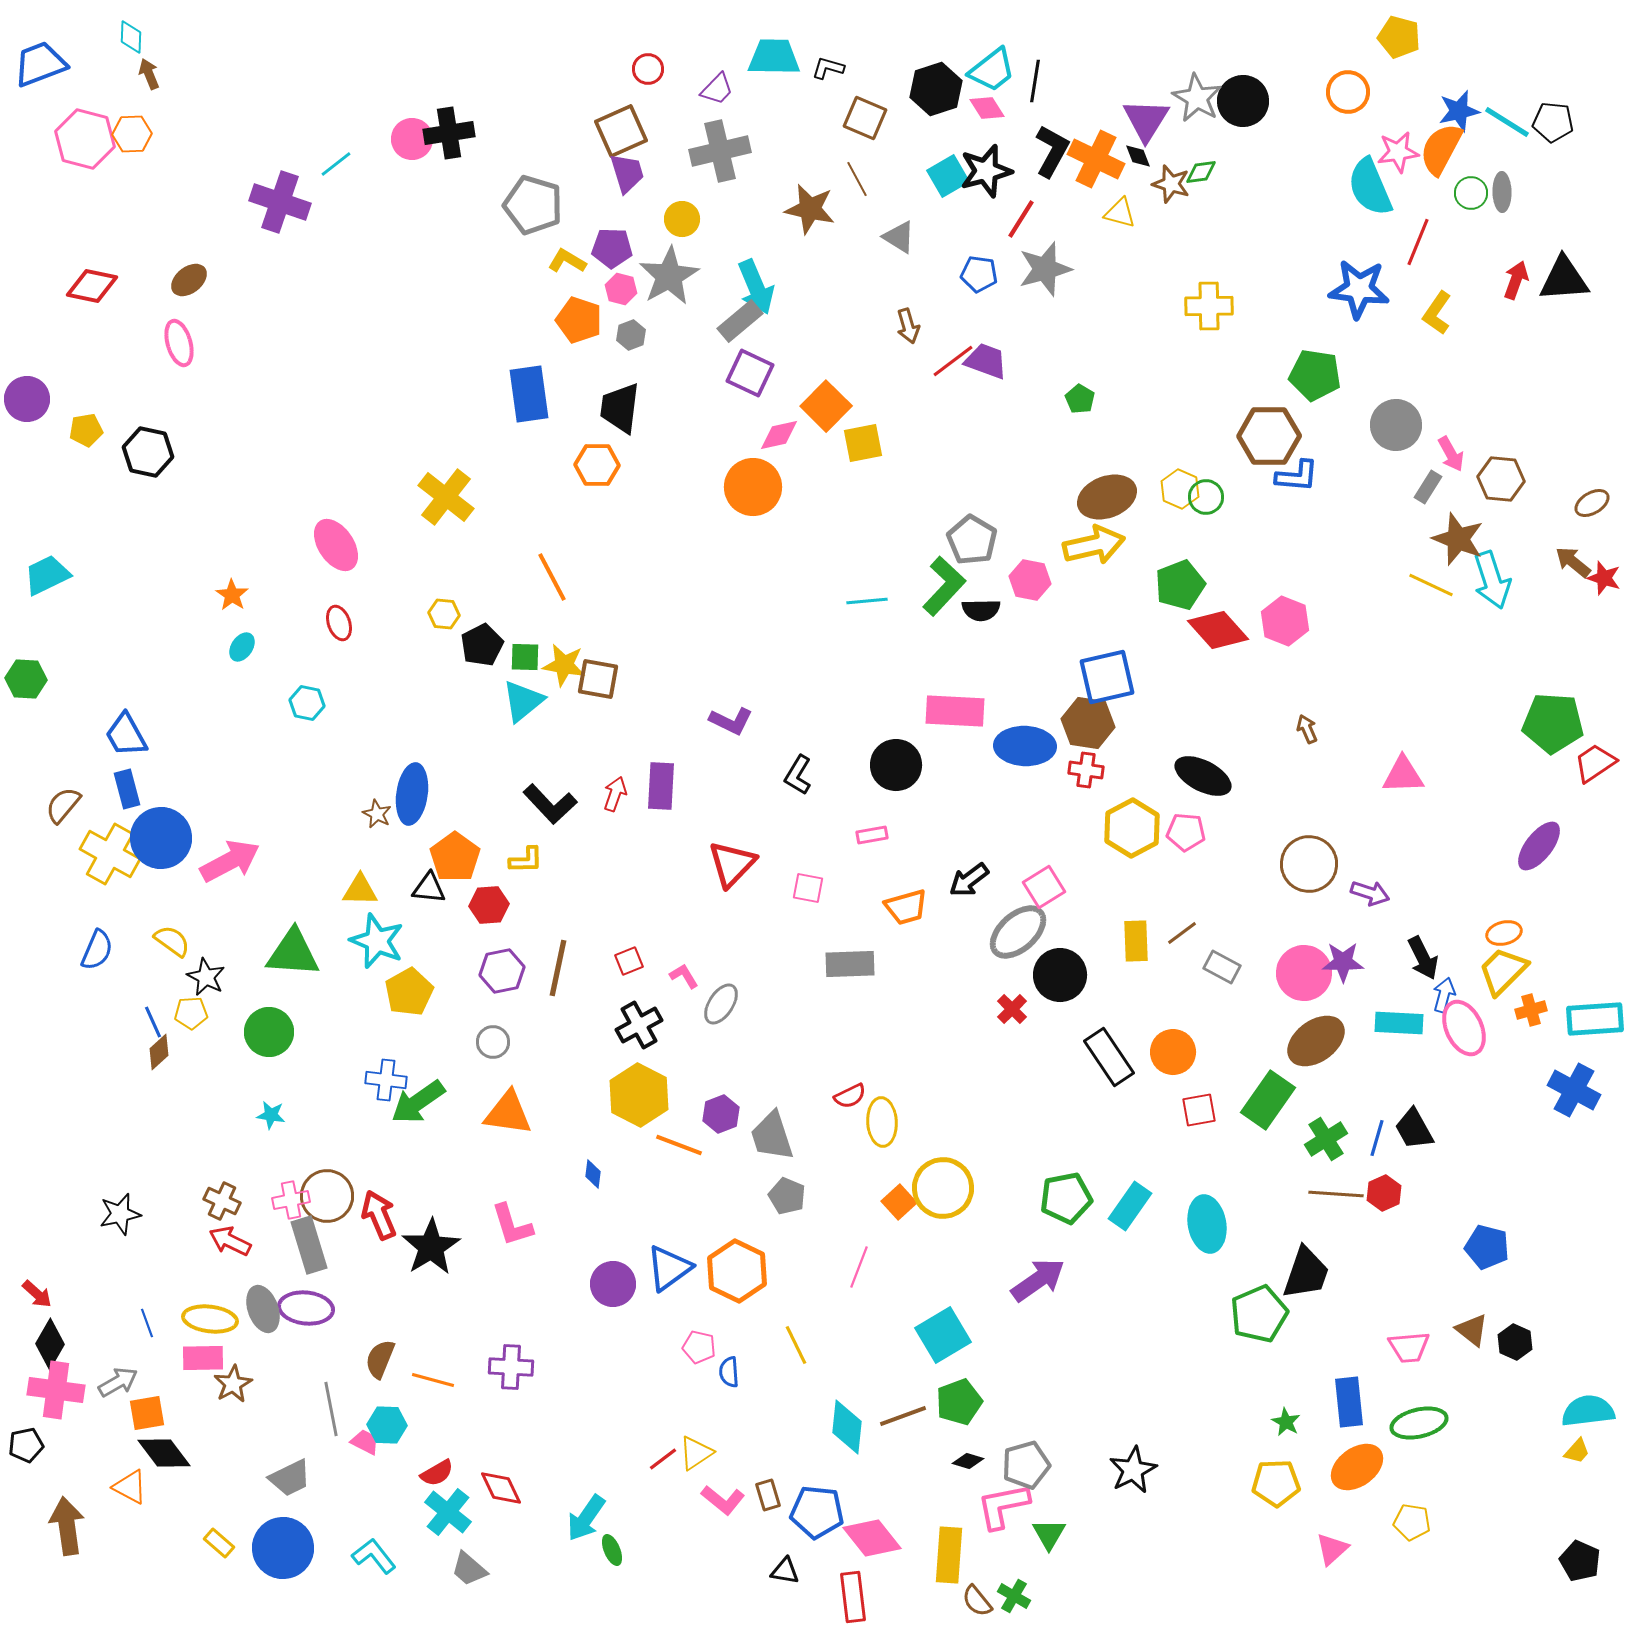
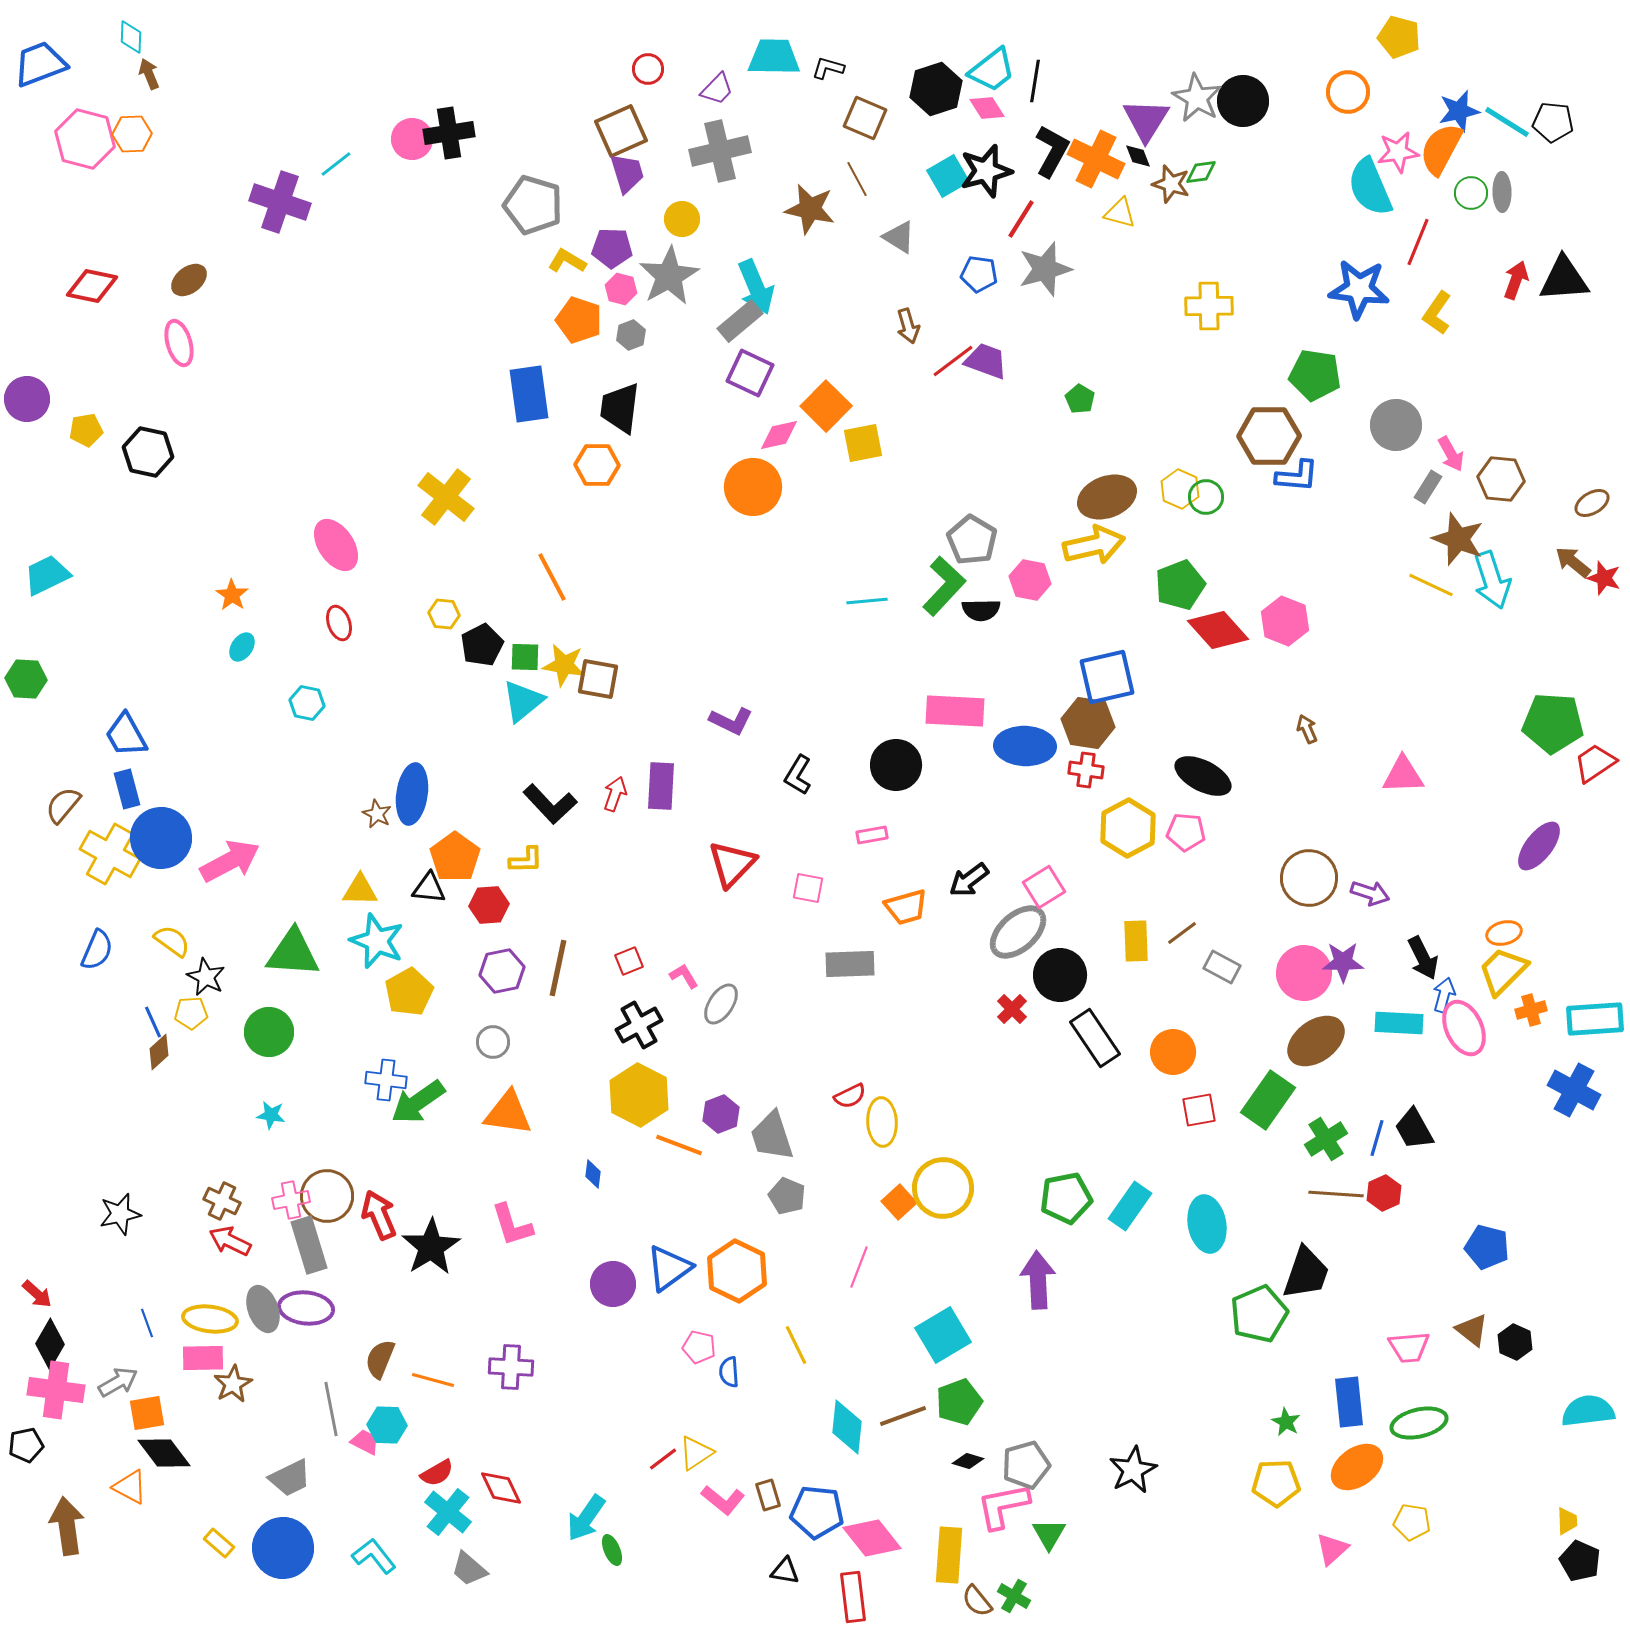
yellow hexagon at (1132, 828): moved 4 px left
brown circle at (1309, 864): moved 14 px down
black rectangle at (1109, 1057): moved 14 px left, 19 px up
purple arrow at (1038, 1280): rotated 58 degrees counterclockwise
yellow trapezoid at (1577, 1451): moved 10 px left, 70 px down; rotated 44 degrees counterclockwise
